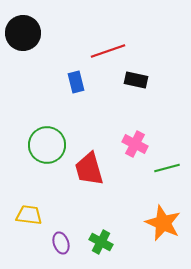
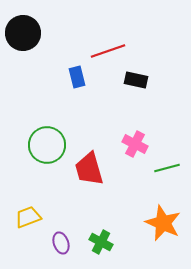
blue rectangle: moved 1 px right, 5 px up
yellow trapezoid: moved 1 px left, 2 px down; rotated 28 degrees counterclockwise
